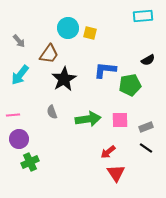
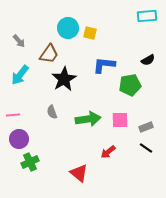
cyan rectangle: moved 4 px right
blue L-shape: moved 1 px left, 5 px up
red triangle: moved 37 px left; rotated 18 degrees counterclockwise
